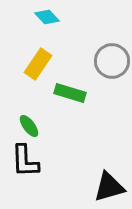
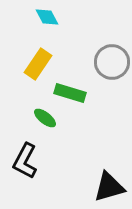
cyan diamond: rotated 15 degrees clockwise
gray circle: moved 1 px down
green ellipse: moved 16 px right, 8 px up; rotated 15 degrees counterclockwise
black L-shape: rotated 30 degrees clockwise
